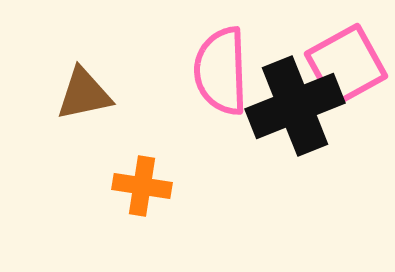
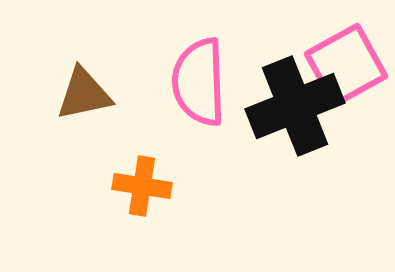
pink semicircle: moved 22 px left, 11 px down
